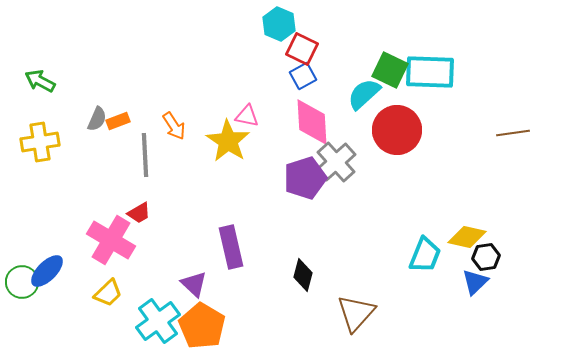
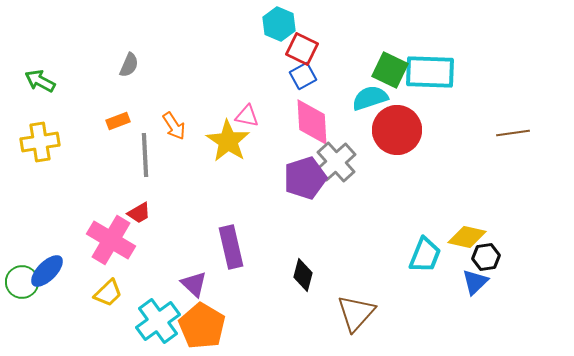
cyan semicircle: moved 6 px right, 4 px down; rotated 24 degrees clockwise
gray semicircle: moved 32 px right, 54 px up
